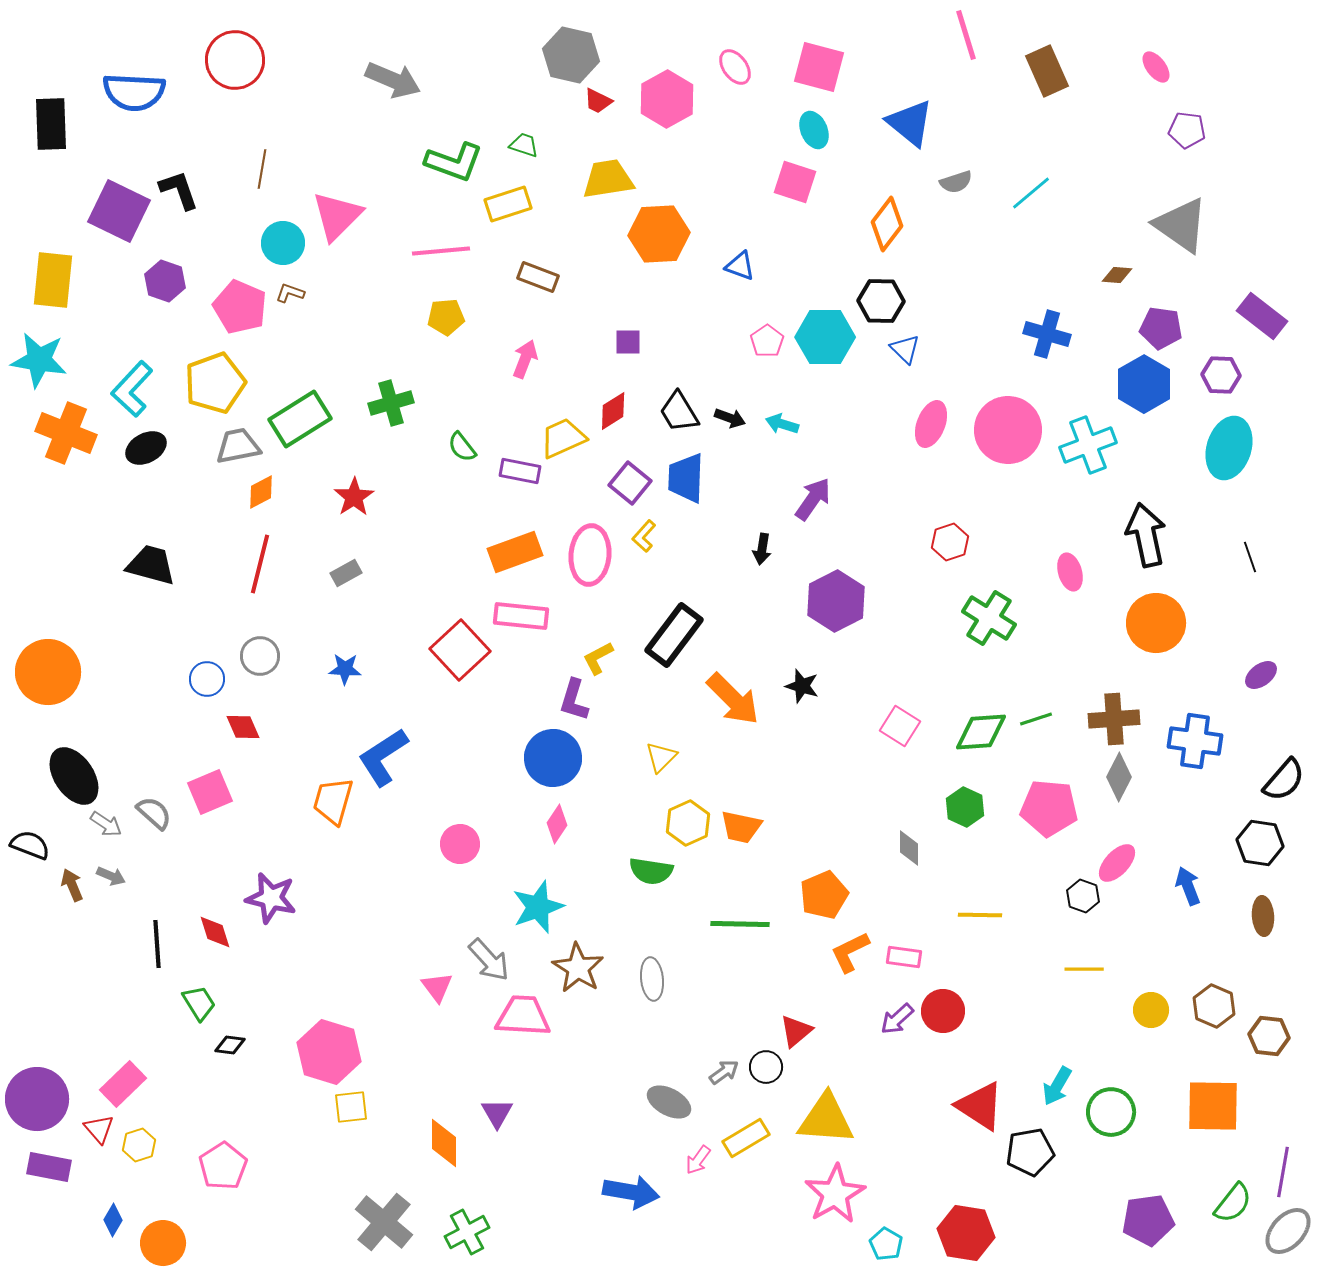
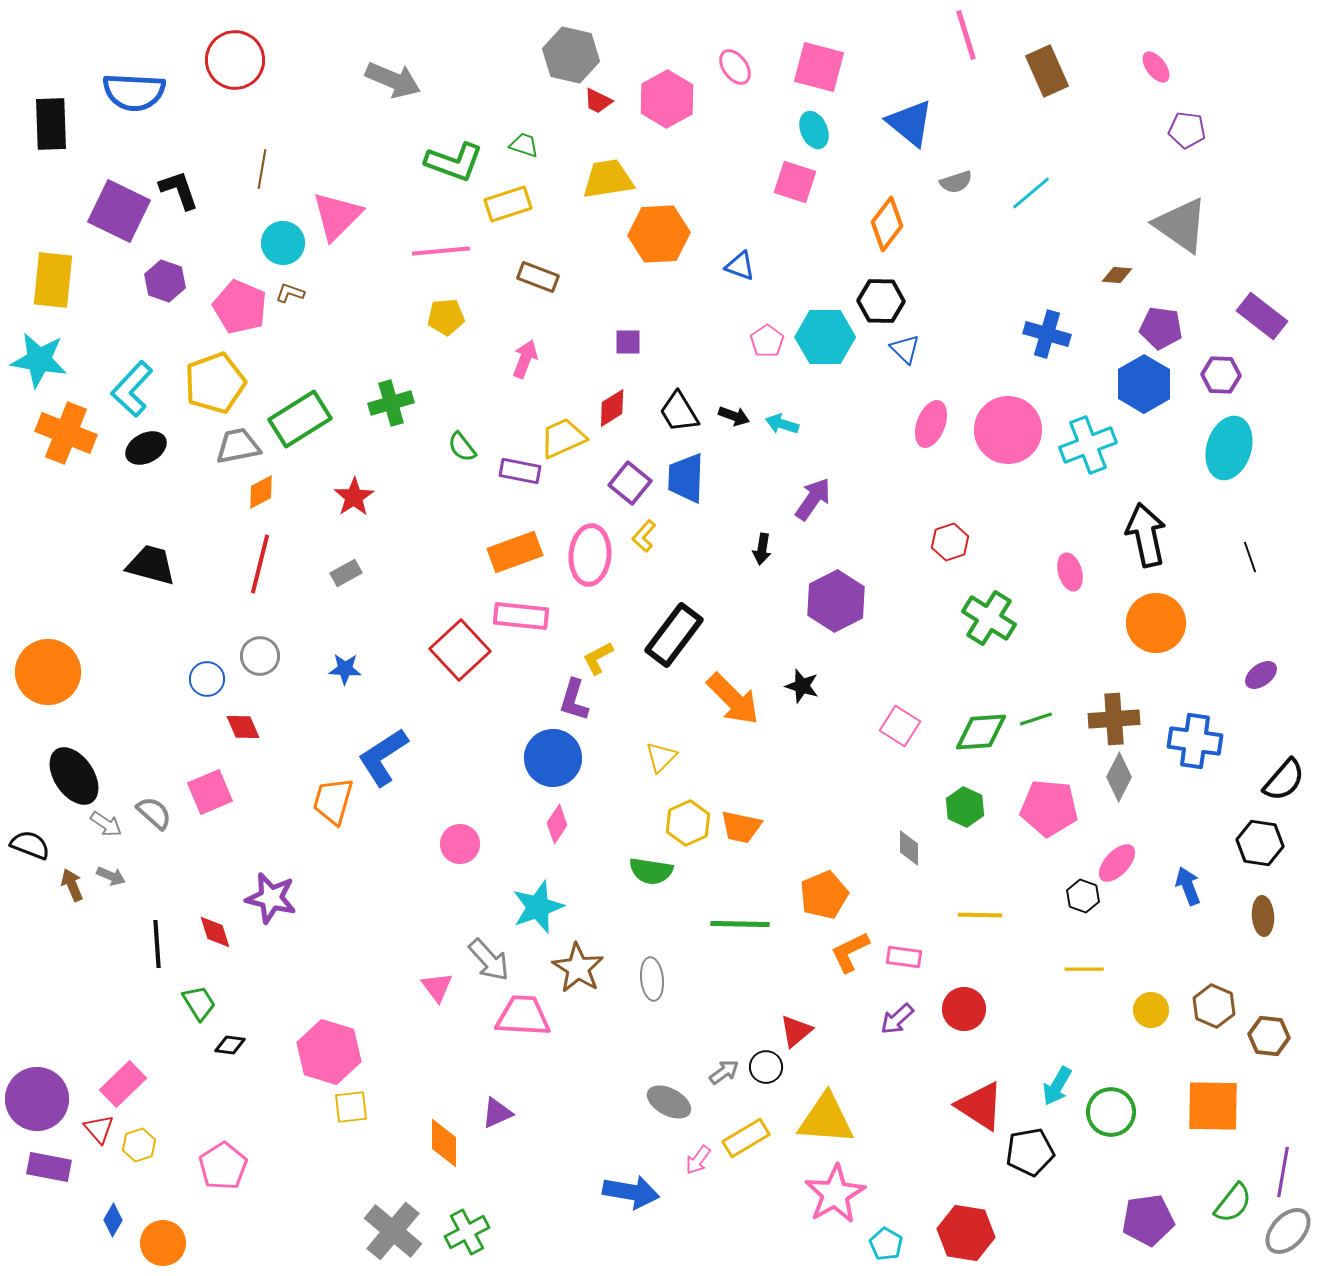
red diamond at (613, 411): moved 1 px left, 3 px up
black arrow at (730, 418): moved 4 px right, 2 px up
red circle at (943, 1011): moved 21 px right, 2 px up
purple triangle at (497, 1113): rotated 36 degrees clockwise
gray cross at (384, 1222): moved 9 px right, 9 px down
